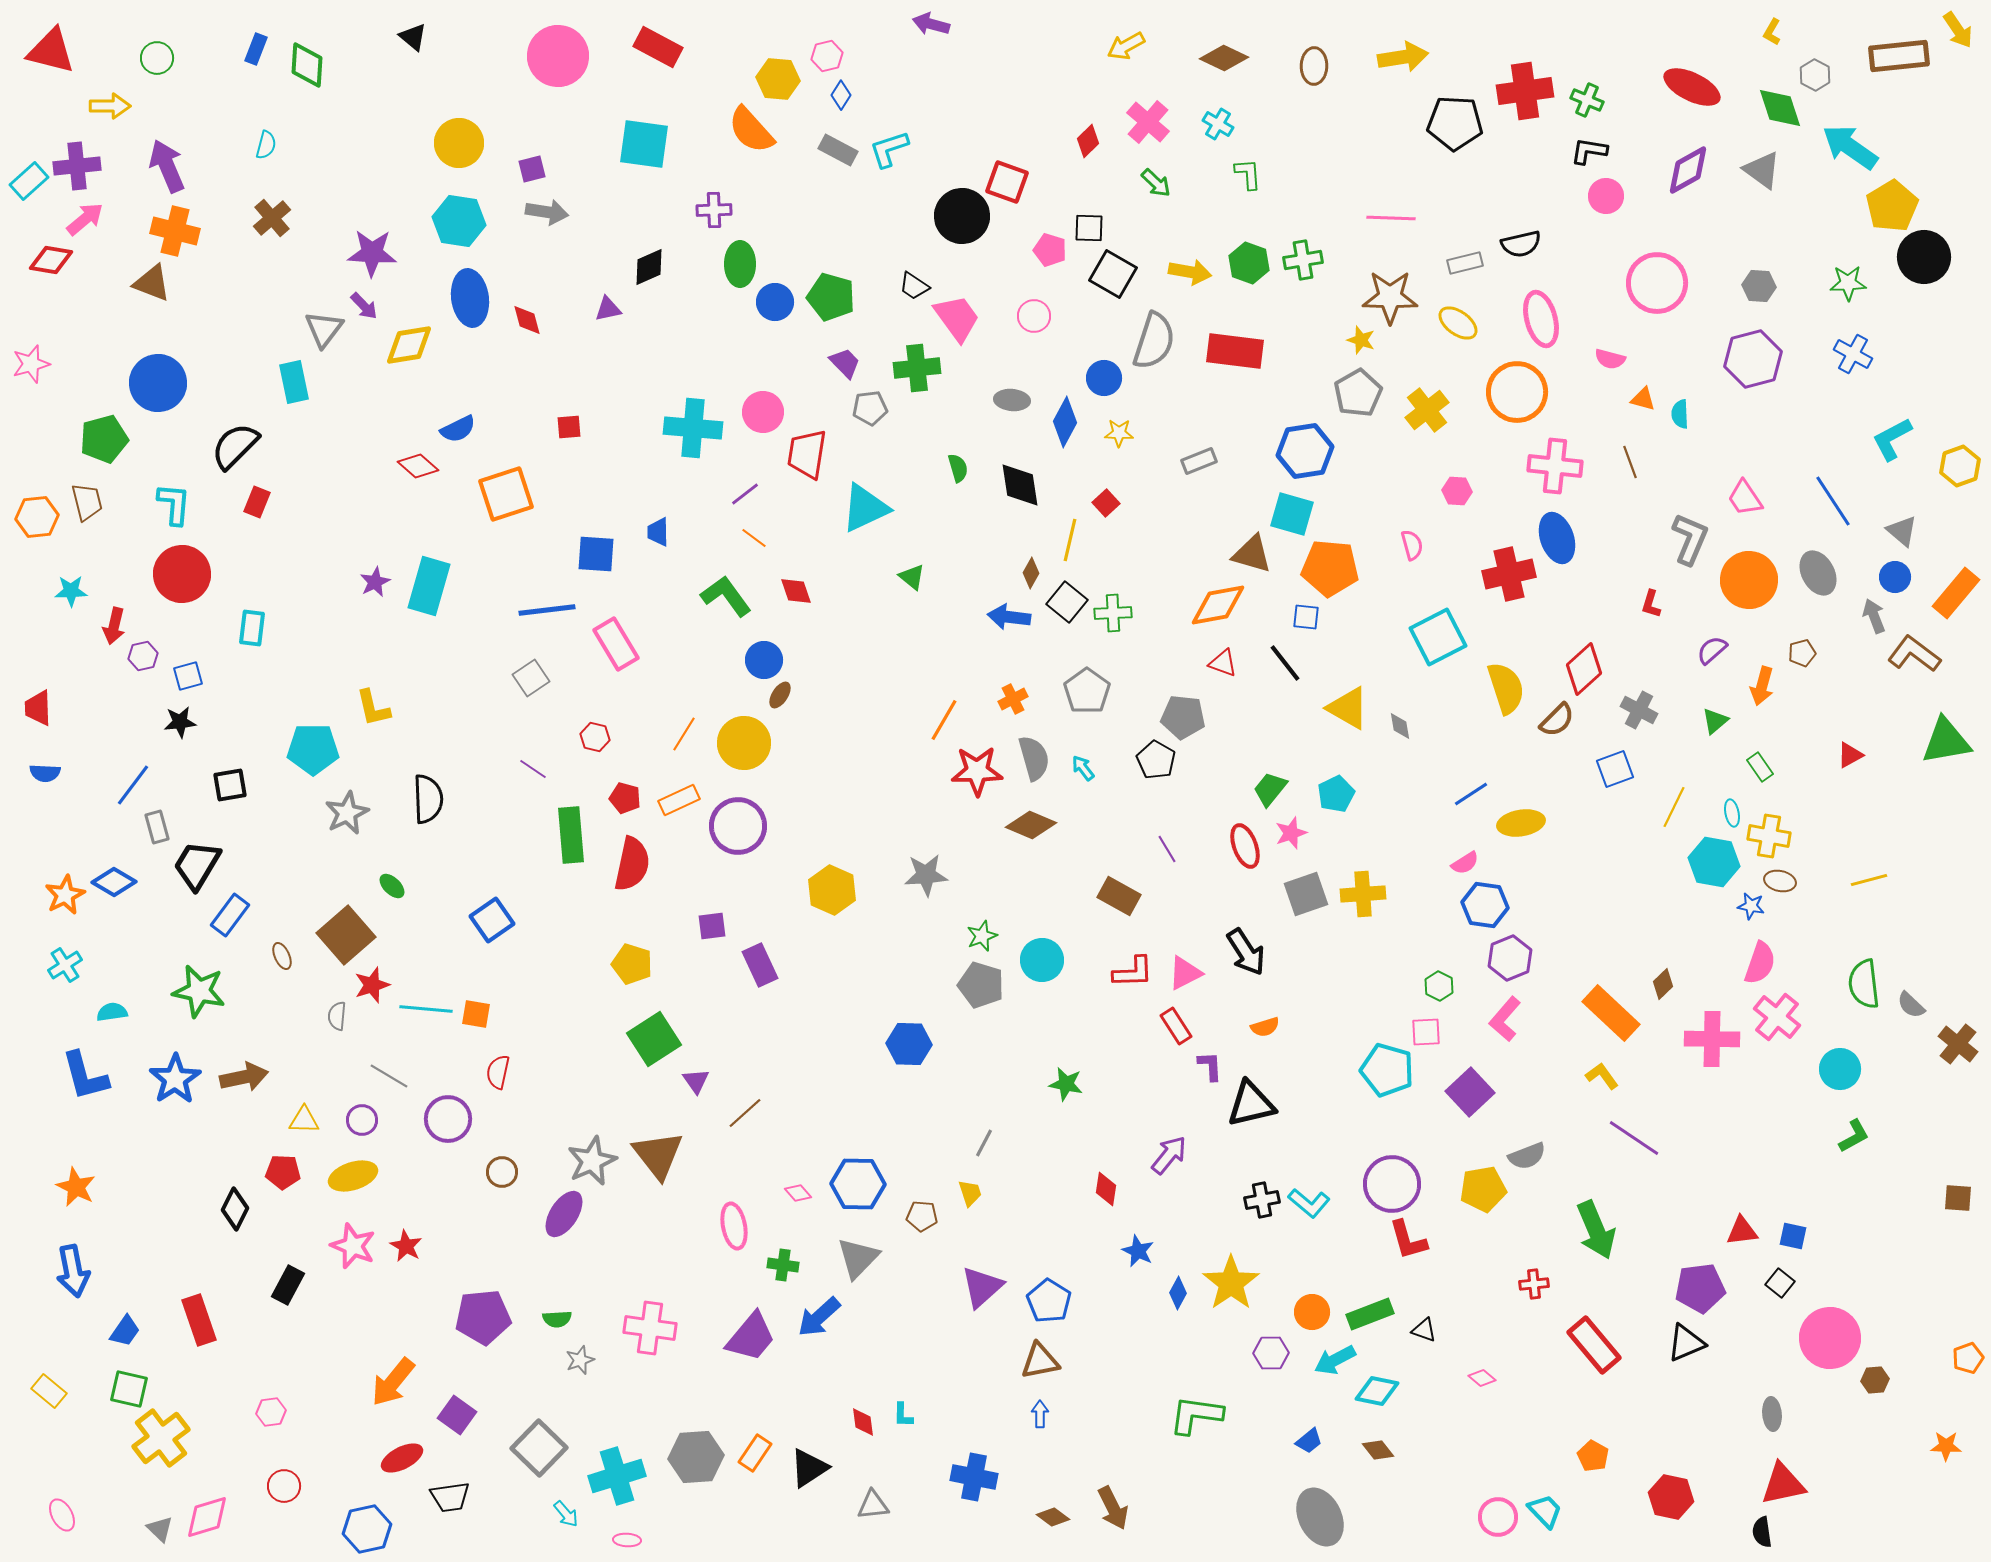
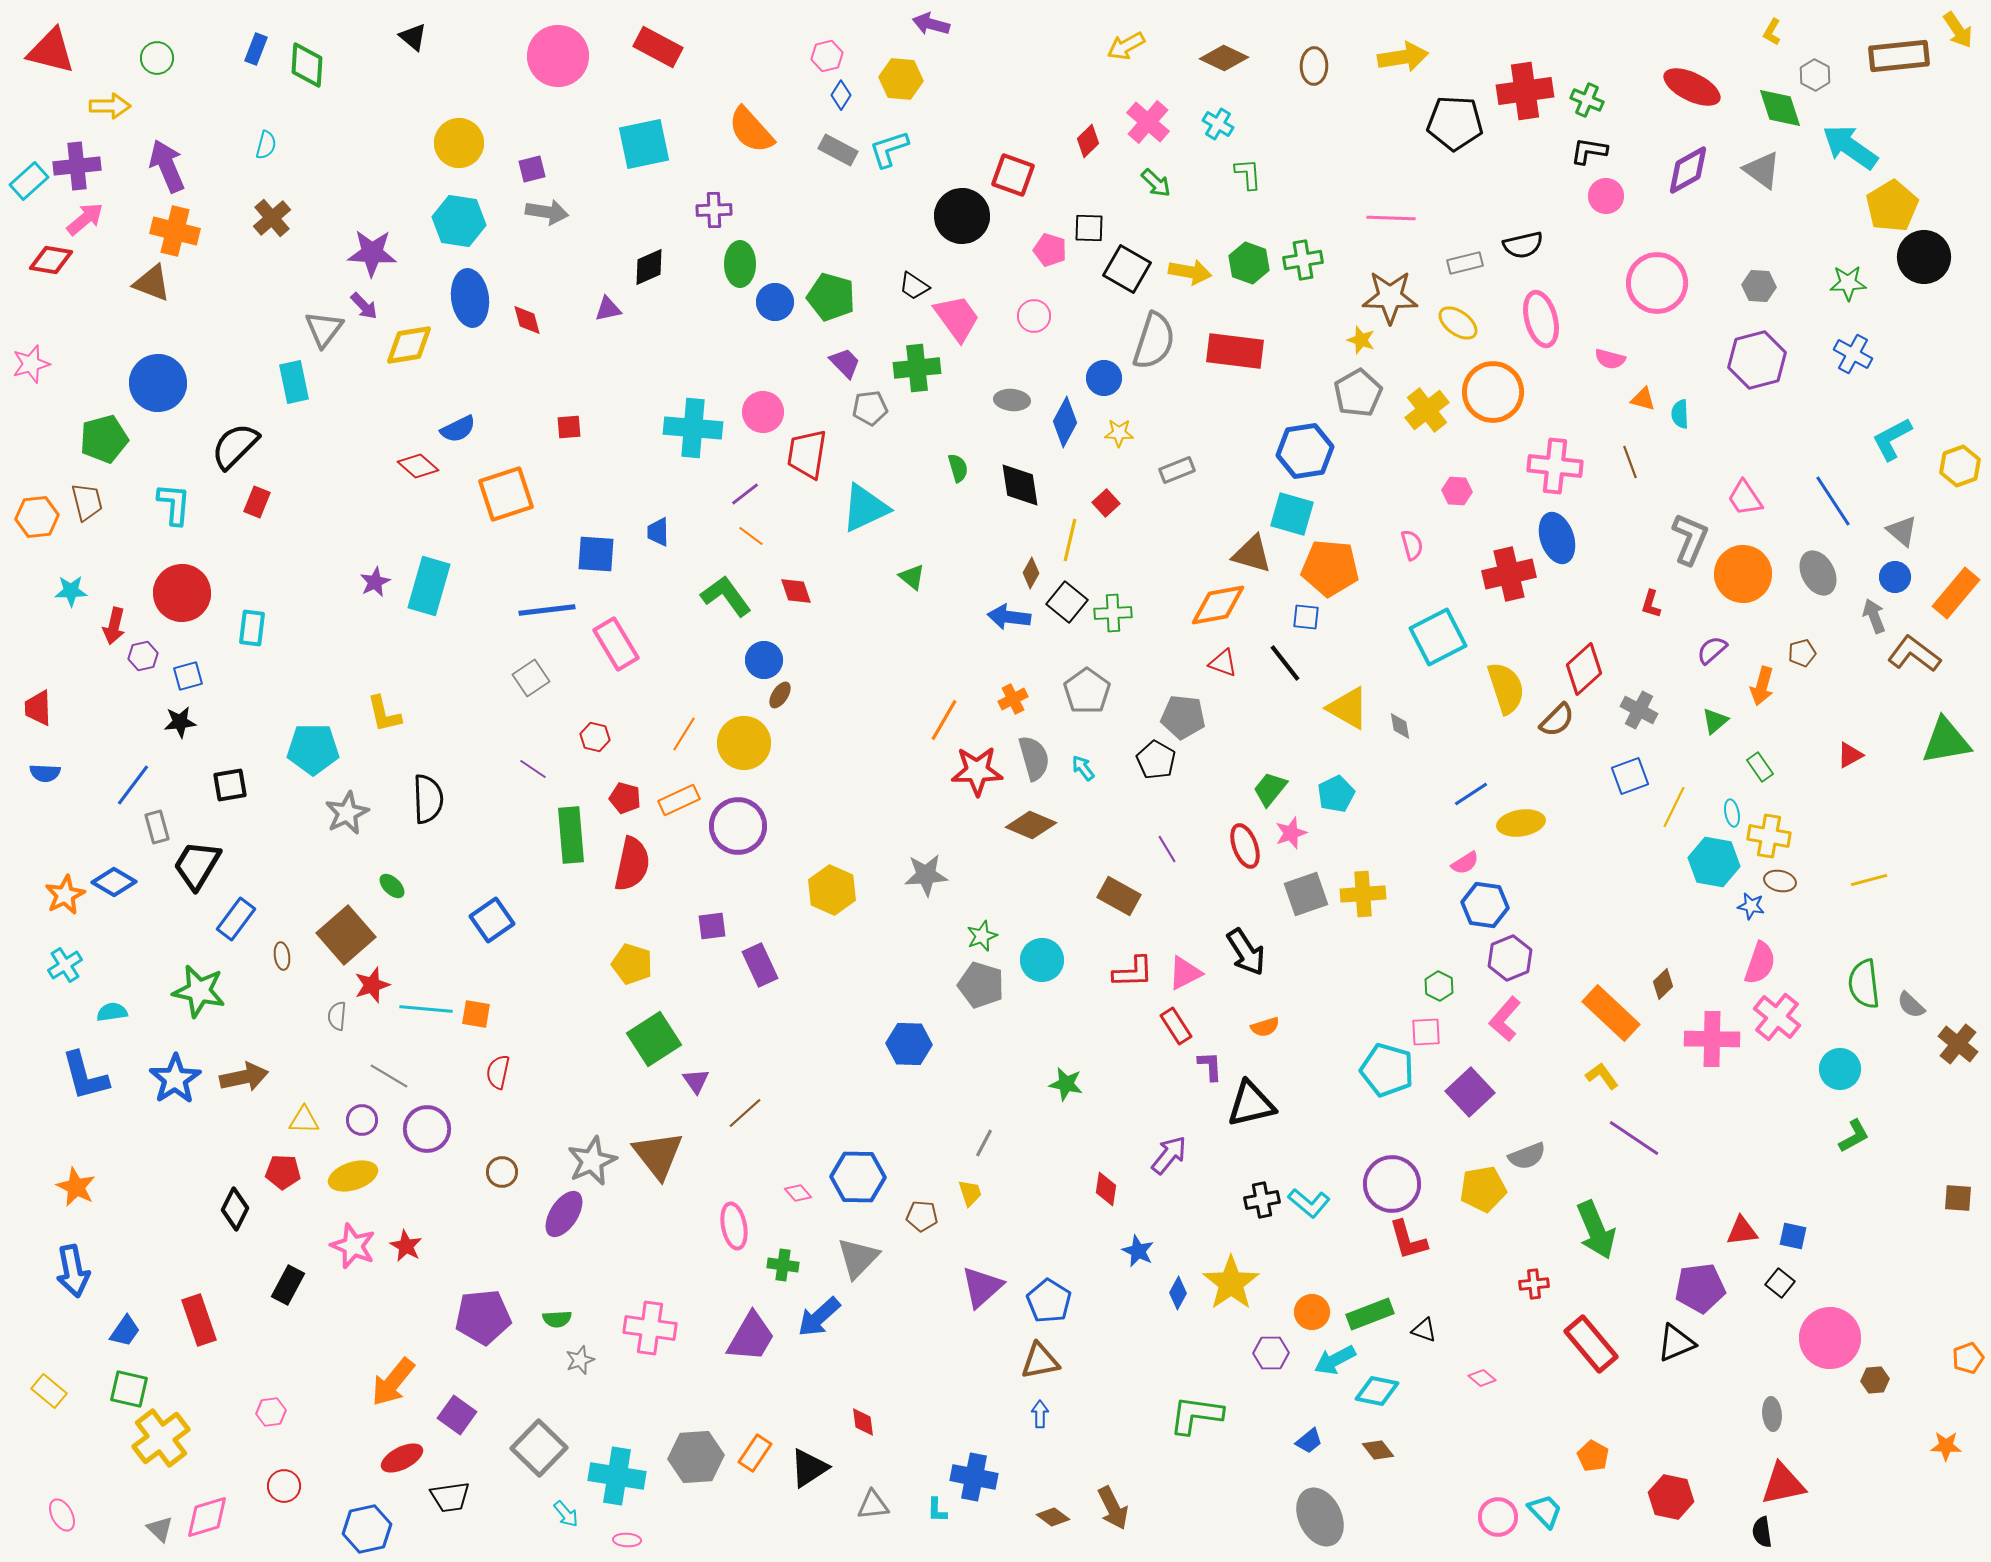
yellow hexagon at (778, 79): moved 123 px right
cyan square at (644, 144): rotated 20 degrees counterclockwise
red square at (1007, 182): moved 6 px right, 7 px up
black semicircle at (1521, 244): moved 2 px right, 1 px down
black square at (1113, 274): moved 14 px right, 5 px up
purple hexagon at (1753, 359): moved 4 px right, 1 px down
orange circle at (1517, 392): moved 24 px left
gray rectangle at (1199, 461): moved 22 px left, 9 px down
orange line at (754, 538): moved 3 px left, 2 px up
red circle at (182, 574): moved 19 px down
orange circle at (1749, 580): moved 6 px left, 6 px up
yellow L-shape at (373, 708): moved 11 px right, 6 px down
blue square at (1615, 769): moved 15 px right, 7 px down
blue rectangle at (230, 915): moved 6 px right, 4 px down
brown ellipse at (282, 956): rotated 16 degrees clockwise
purple circle at (448, 1119): moved 21 px left, 10 px down
blue hexagon at (858, 1184): moved 7 px up
purple trapezoid at (751, 1337): rotated 10 degrees counterclockwise
black triangle at (1686, 1343): moved 10 px left
red rectangle at (1594, 1345): moved 3 px left, 1 px up
cyan L-shape at (903, 1415): moved 34 px right, 95 px down
cyan cross at (617, 1476): rotated 26 degrees clockwise
